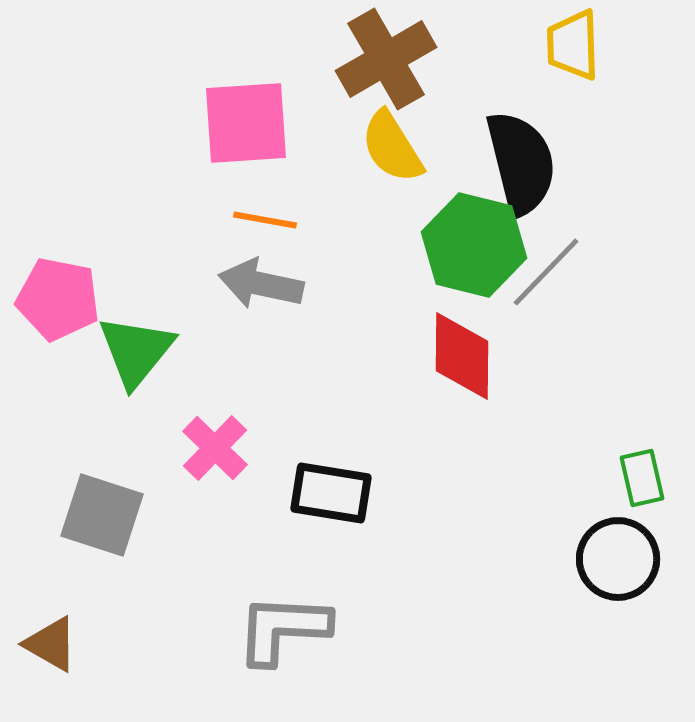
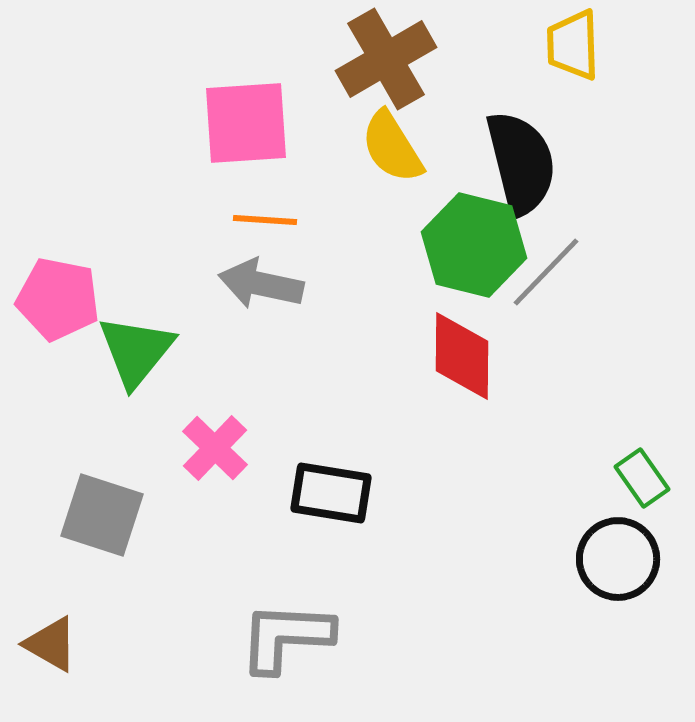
orange line: rotated 6 degrees counterclockwise
green rectangle: rotated 22 degrees counterclockwise
gray L-shape: moved 3 px right, 8 px down
